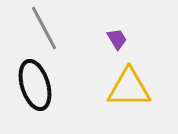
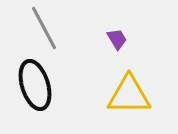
yellow triangle: moved 7 px down
